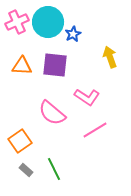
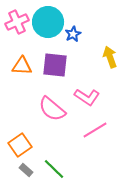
pink semicircle: moved 4 px up
orange square: moved 4 px down
green line: rotated 20 degrees counterclockwise
